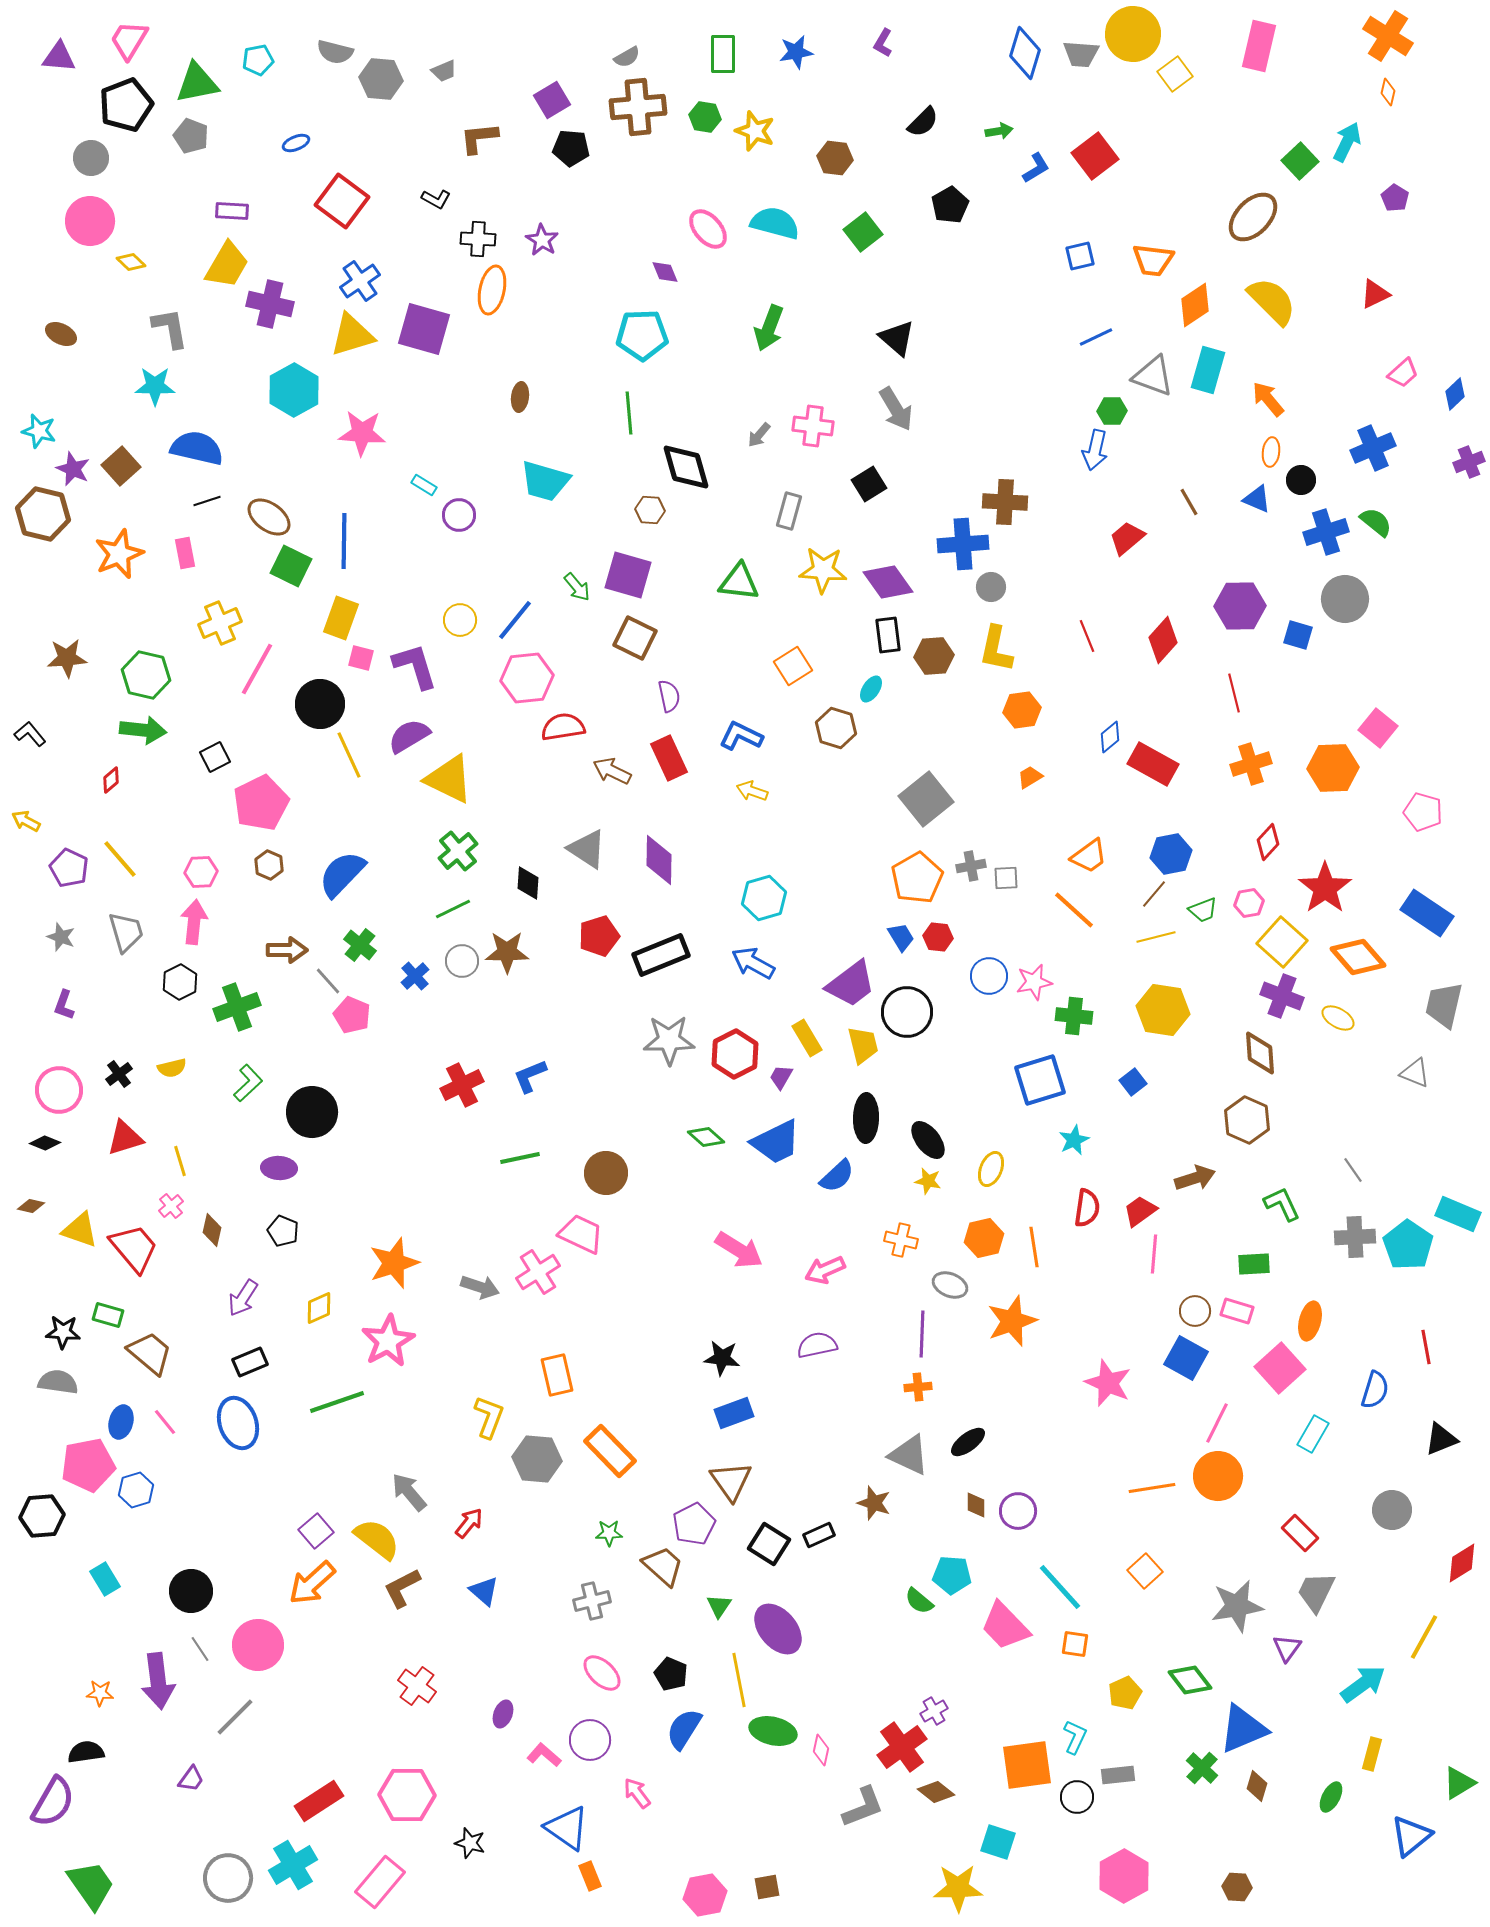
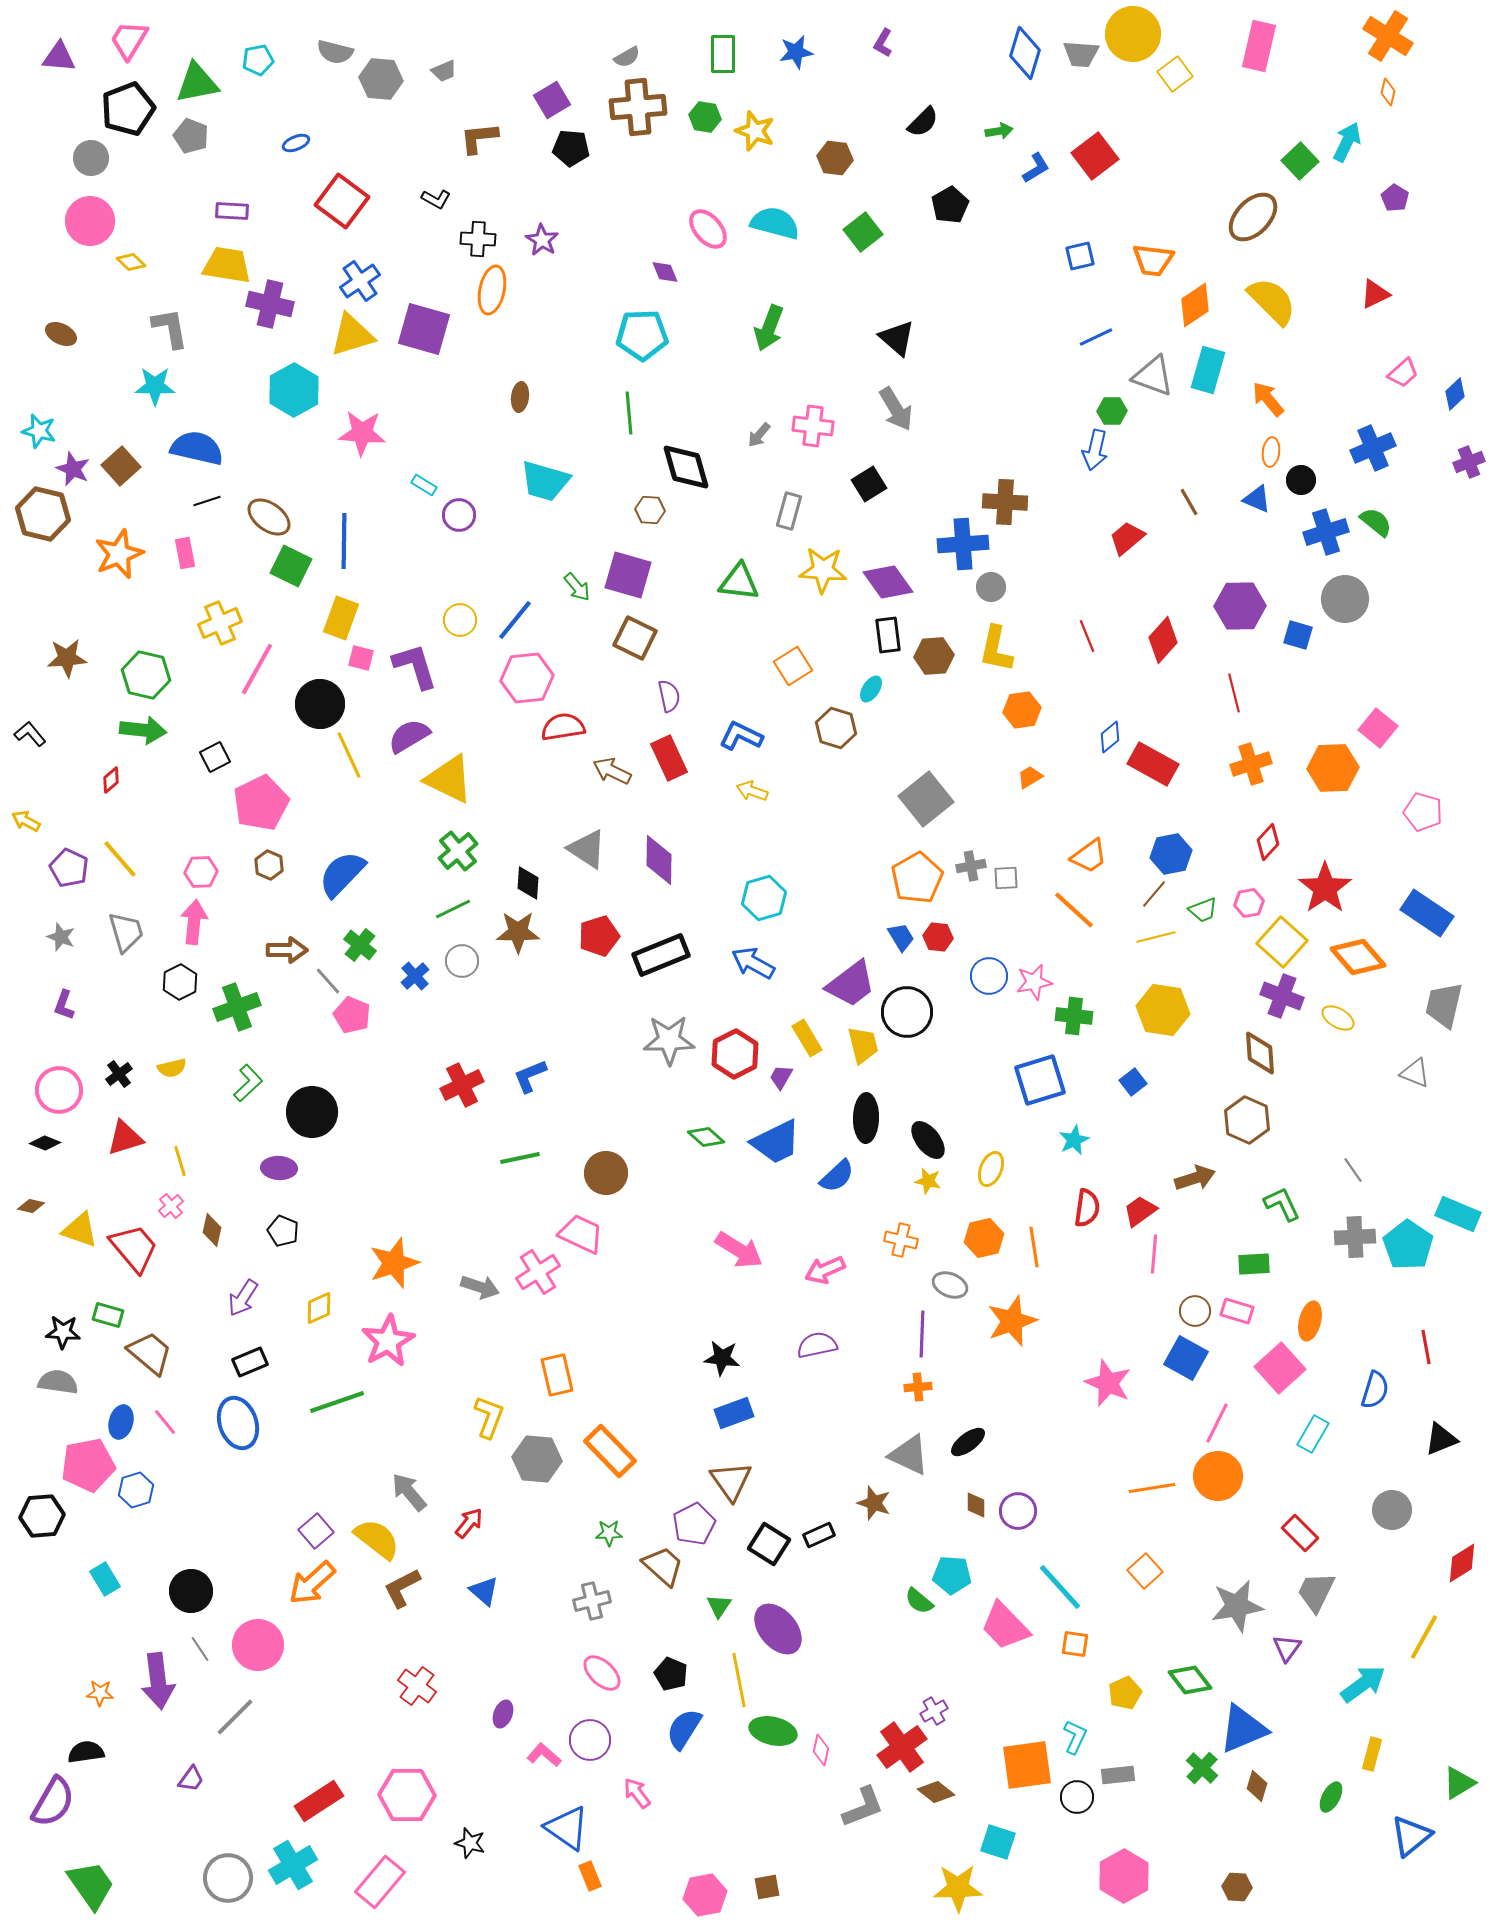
black pentagon at (126, 105): moved 2 px right, 4 px down
yellow trapezoid at (227, 265): rotated 111 degrees counterclockwise
brown star at (507, 952): moved 11 px right, 20 px up
